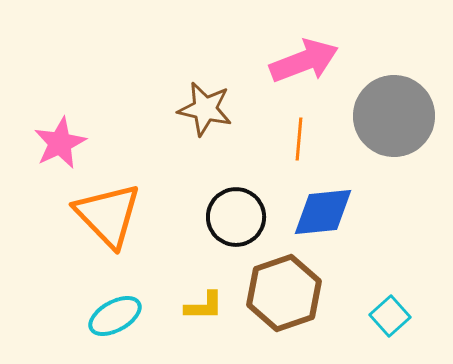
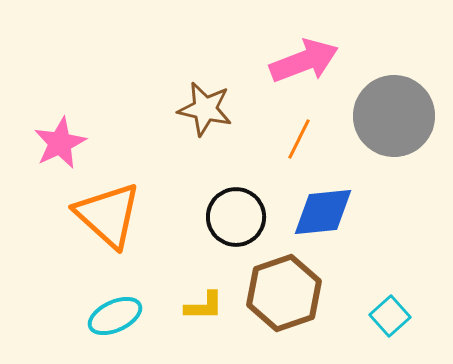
orange line: rotated 21 degrees clockwise
orange triangle: rotated 4 degrees counterclockwise
cyan ellipse: rotated 4 degrees clockwise
